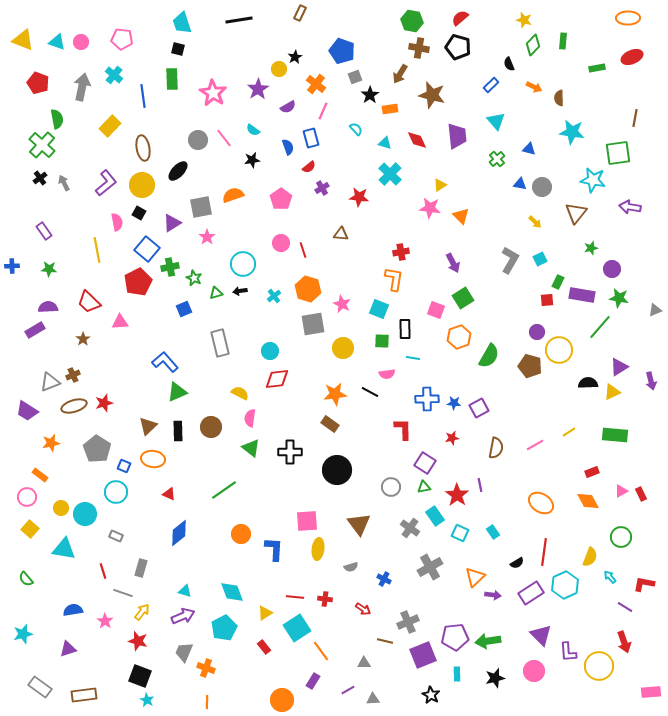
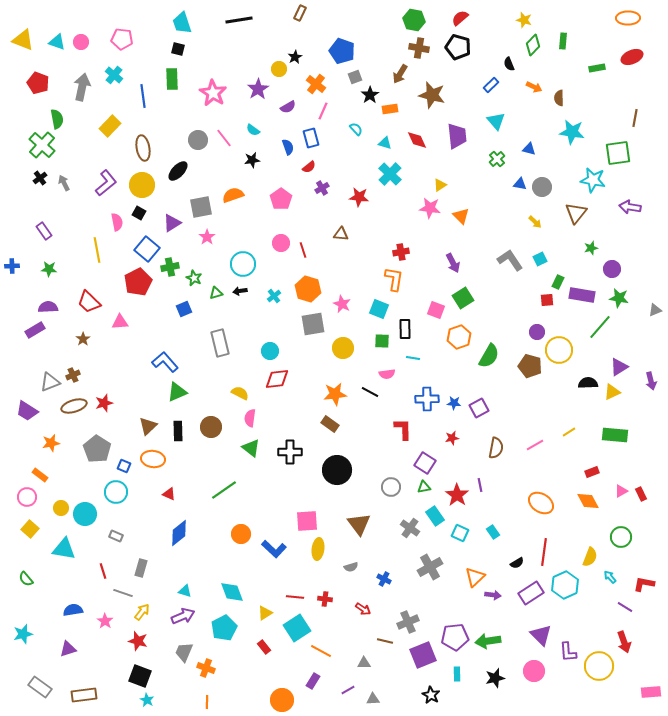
green hexagon at (412, 21): moved 2 px right, 1 px up
gray L-shape at (510, 260): rotated 64 degrees counterclockwise
blue L-shape at (274, 549): rotated 130 degrees clockwise
orange line at (321, 651): rotated 25 degrees counterclockwise
